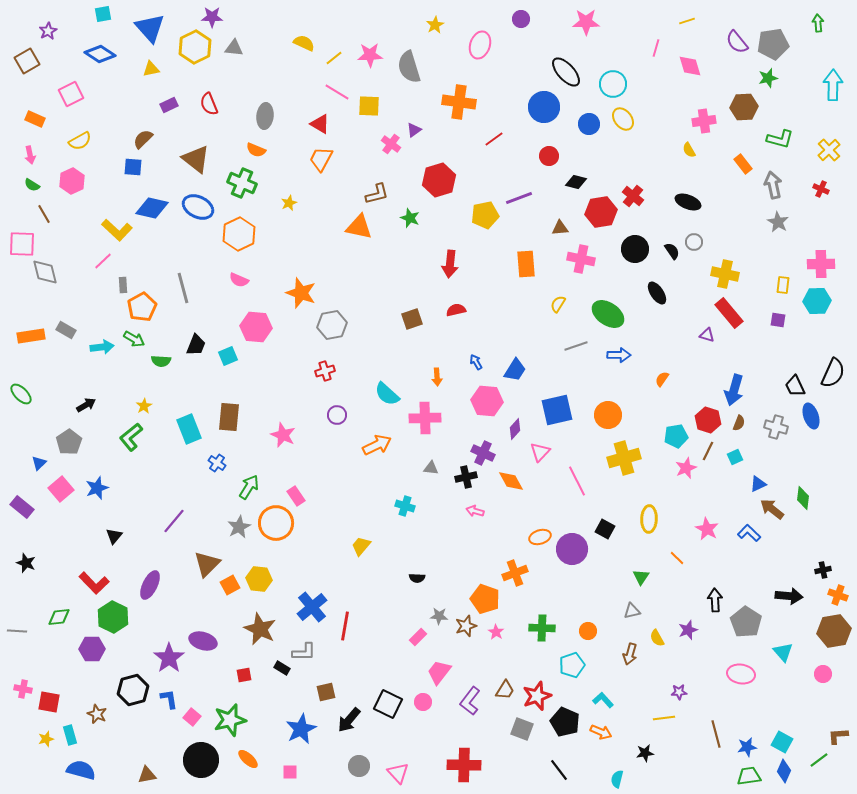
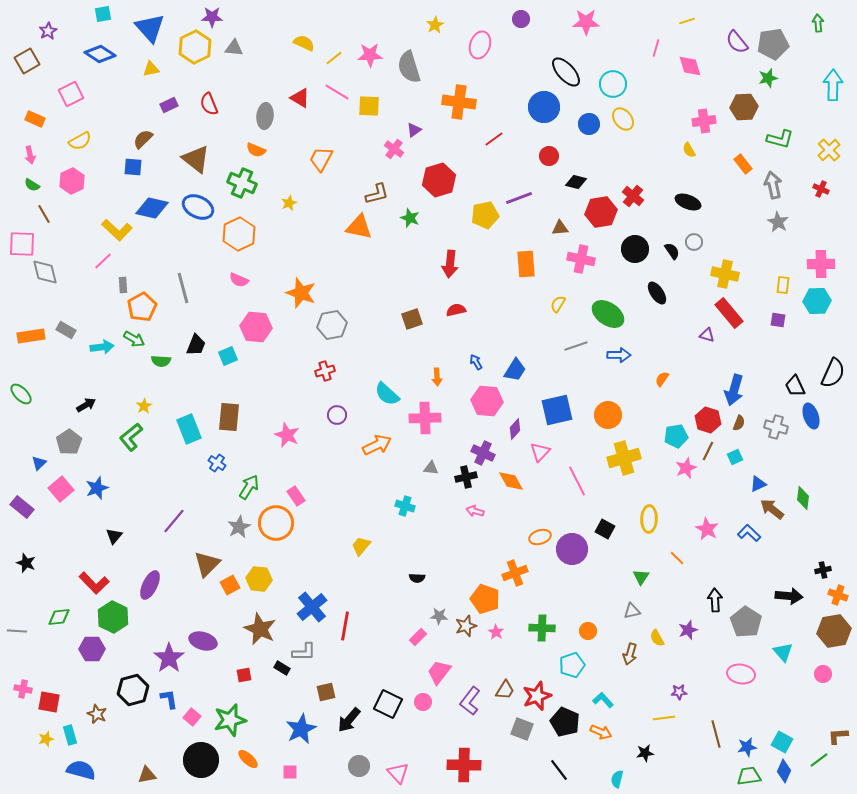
red triangle at (320, 124): moved 20 px left, 26 px up
pink cross at (391, 144): moved 3 px right, 5 px down
pink star at (283, 435): moved 4 px right
